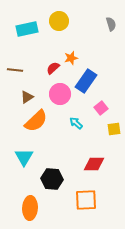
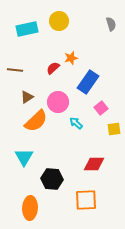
blue rectangle: moved 2 px right, 1 px down
pink circle: moved 2 px left, 8 px down
